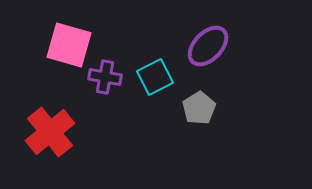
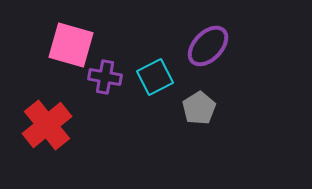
pink square: moved 2 px right
red cross: moved 3 px left, 7 px up
